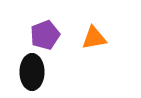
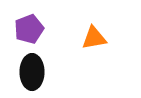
purple pentagon: moved 16 px left, 6 px up
